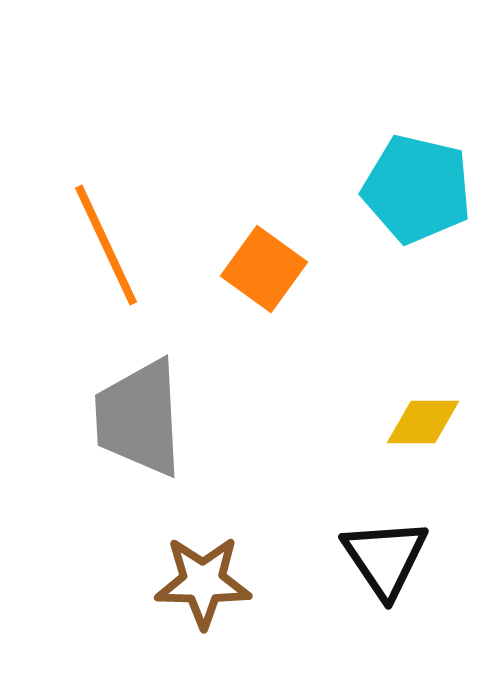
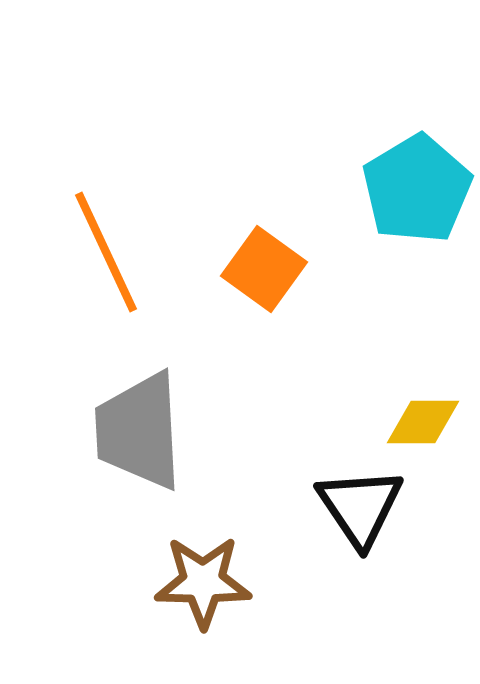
cyan pentagon: rotated 28 degrees clockwise
orange line: moved 7 px down
gray trapezoid: moved 13 px down
black triangle: moved 25 px left, 51 px up
